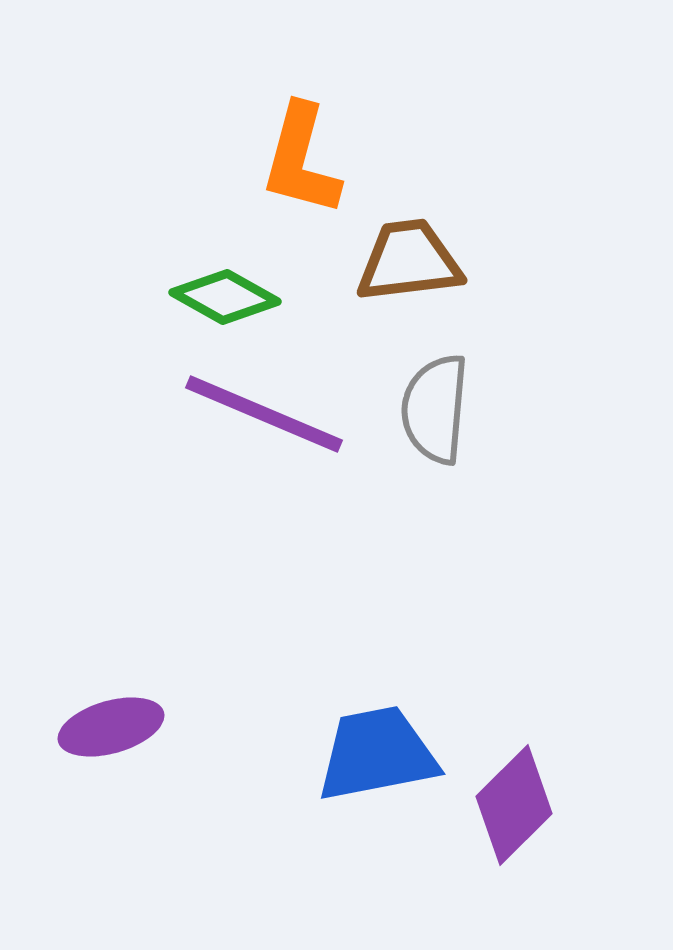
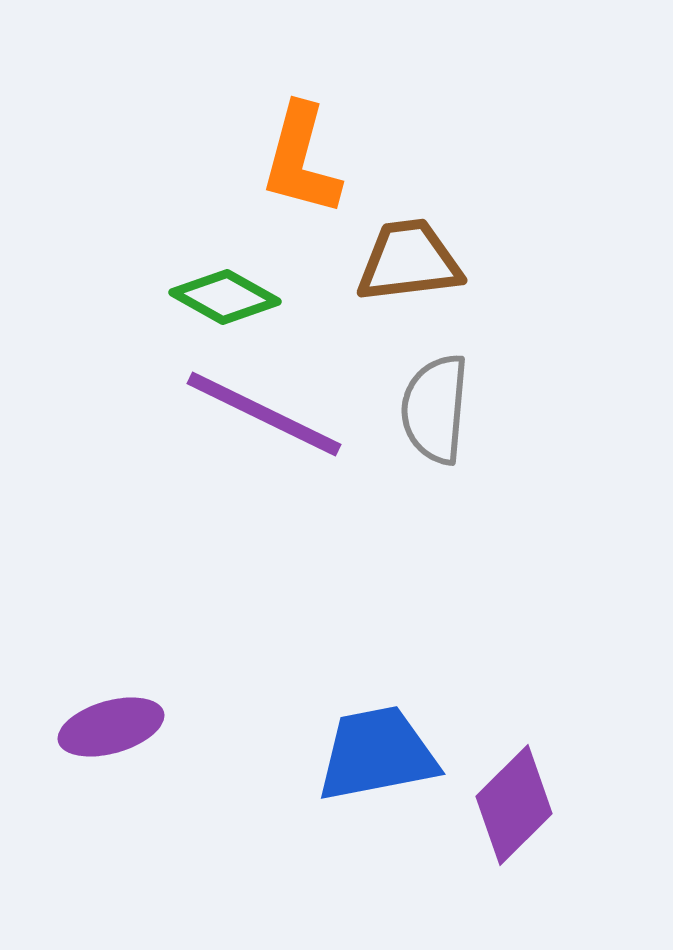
purple line: rotated 3 degrees clockwise
